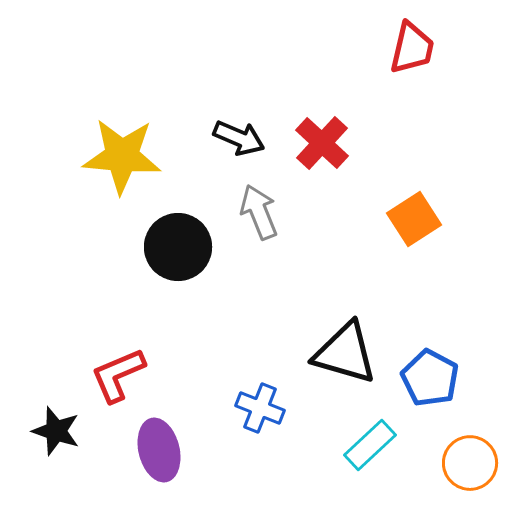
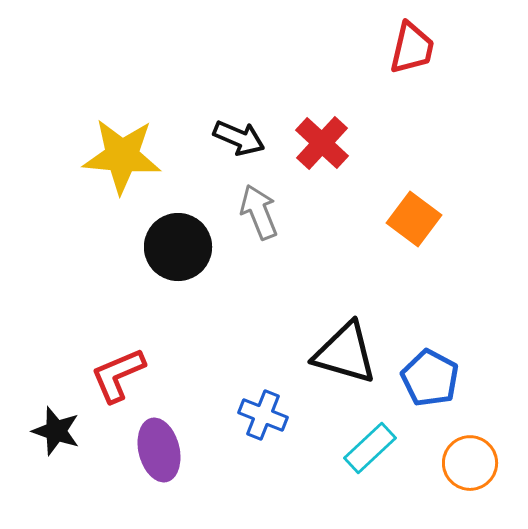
orange square: rotated 20 degrees counterclockwise
blue cross: moved 3 px right, 7 px down
cyan rectangle: moved 3 px down
